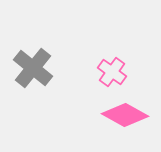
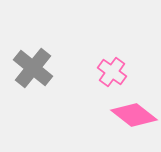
pink diamond: moved 9 px right; rotated 9 degrees clockwise
